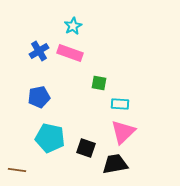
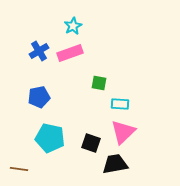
pink rectangle: rotated 40 degrees counterclockwise
black square: moved 5 px right, 5 px up
brown line: moved 2 px right, 1 px up
